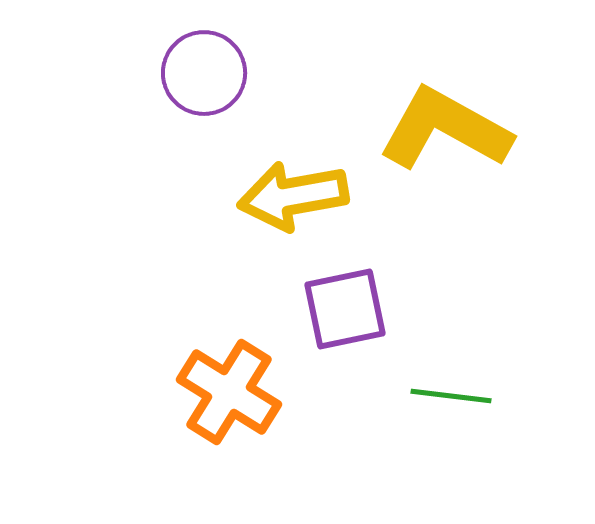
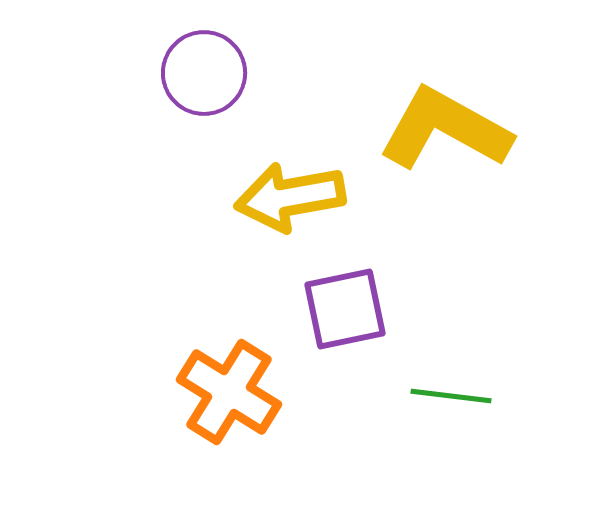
yellow arrow: moved 3 px left, 1 px down
